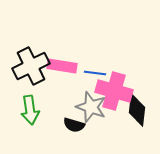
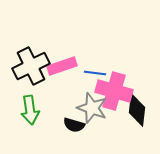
pink rectangle: rotated 28 degrees counterclockwise
gray star: moved 1 px right, 1 px down
